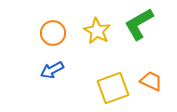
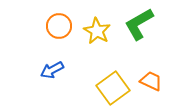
orange circle: moved 6 px right, 7 px up
yellow square: rotated 16 degrees counterclockwise
